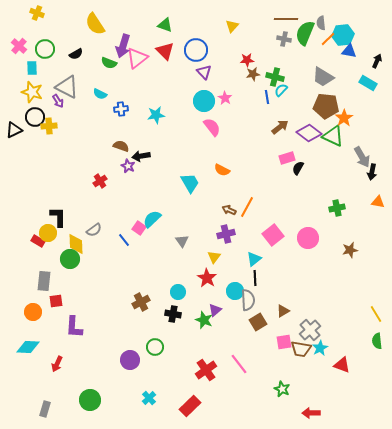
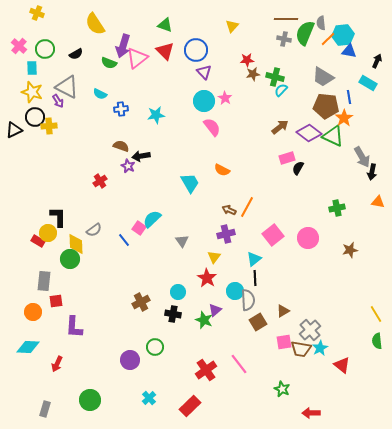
blue line at (267, 97): moved 82 px right
red triangle at (342, 365): rotated 18 degrees clockwise
